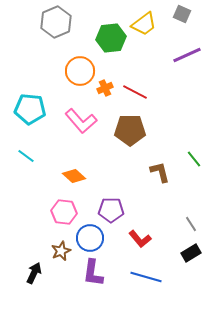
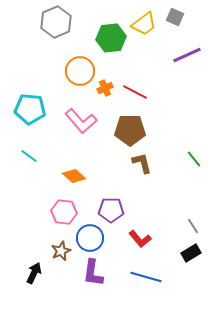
gray square: moved 7 px left, 3 px down
cyan line: moved 3 px right
brown L-shape: moved 18 px left, 9 px up
gray line: moved 2 px right, 2 px down
